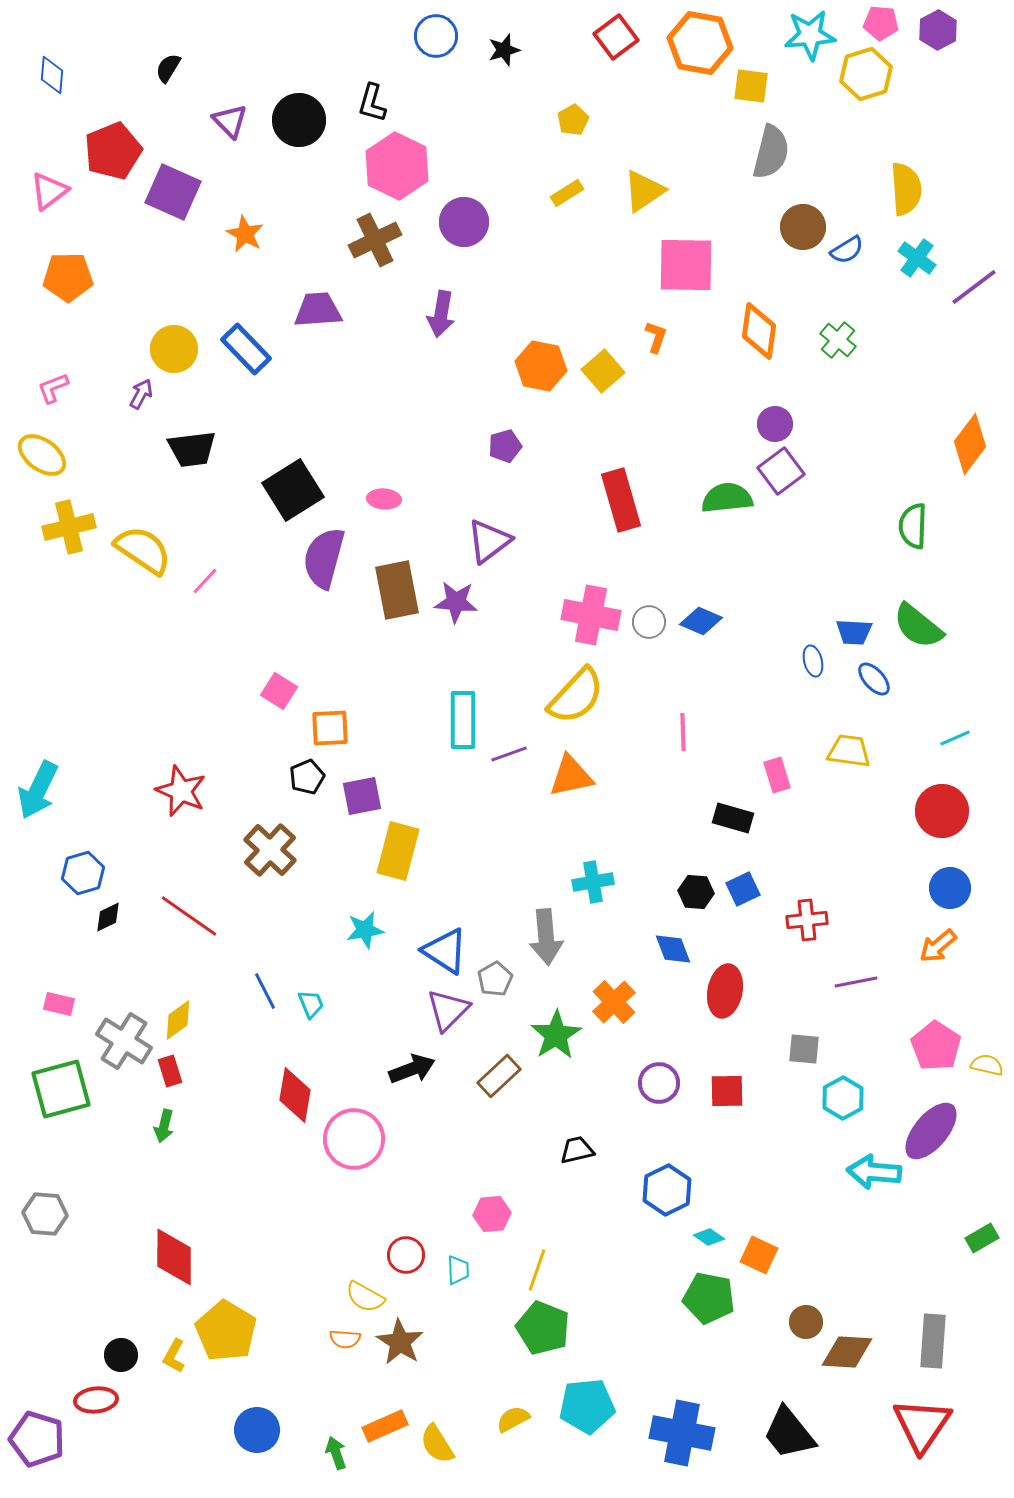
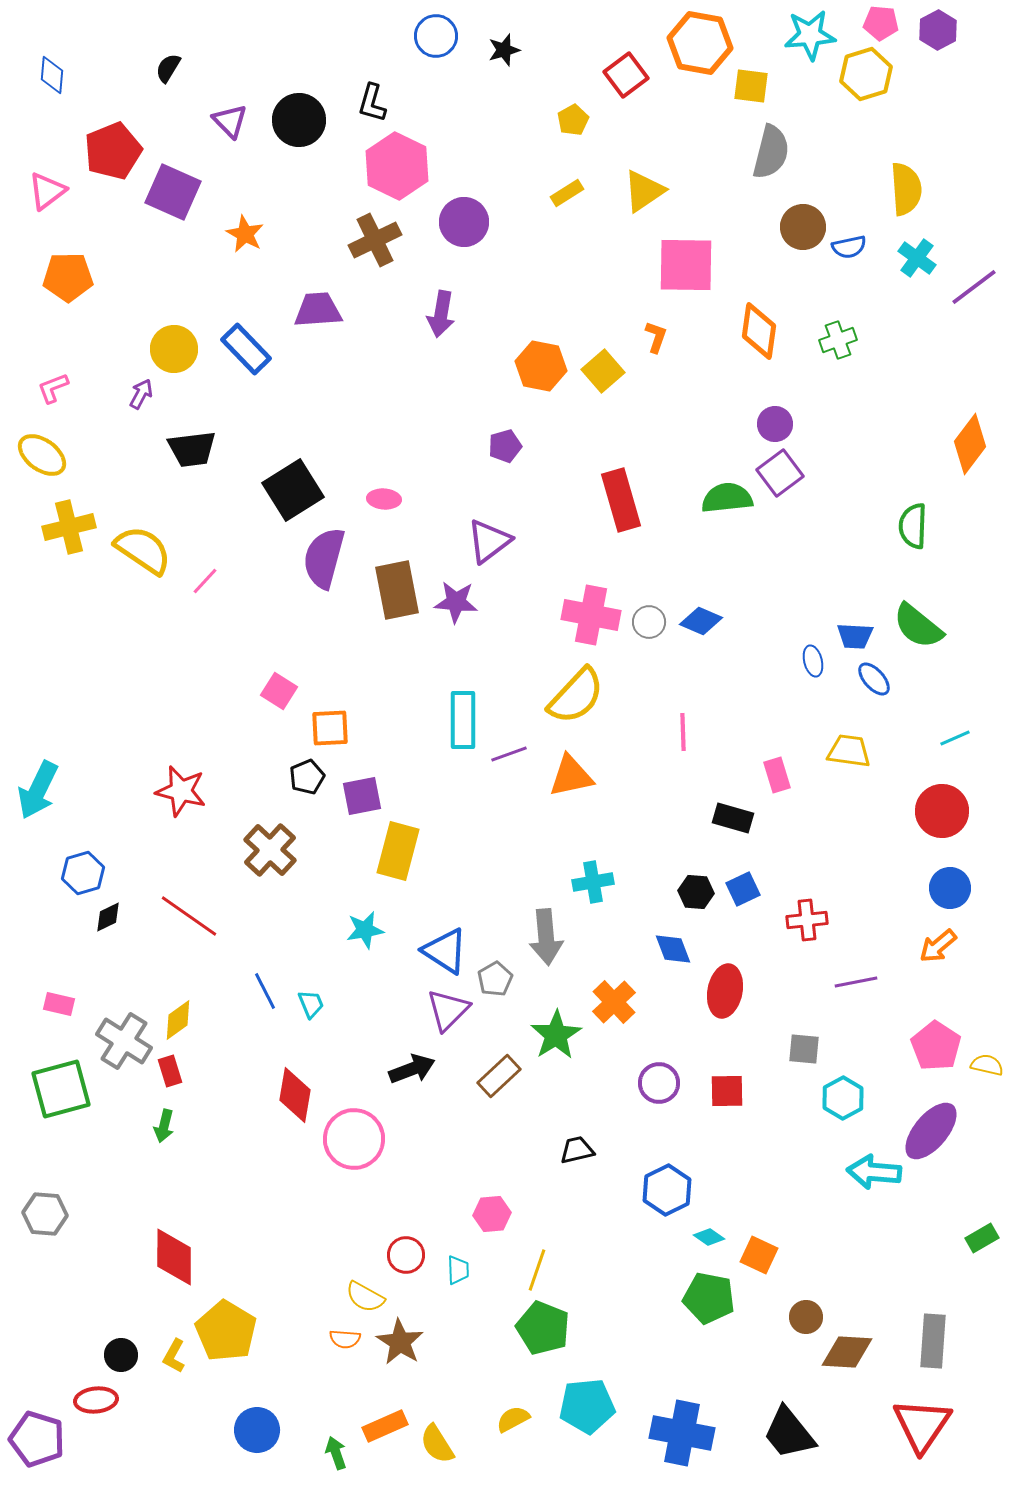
red square at (616, 37): moved 10 px right, 38 px down
pink triangle at (49, 191): moved 2 px left
blue semicircle at (847, 250): moved 2 px right, 3 px up; rotated 20 degrees clockwise
green cross at (838, 340): rotated 30 degrees clockwise
purple square at (781, 471): moved 1 px left, 2 px down
blue trapezoid at (854, 632): moved 1 px right, 4 px down
red star at (181, 791): rotated 9 degrees counterclockwise
brown circle at (806, 1322): moved 5 px up
